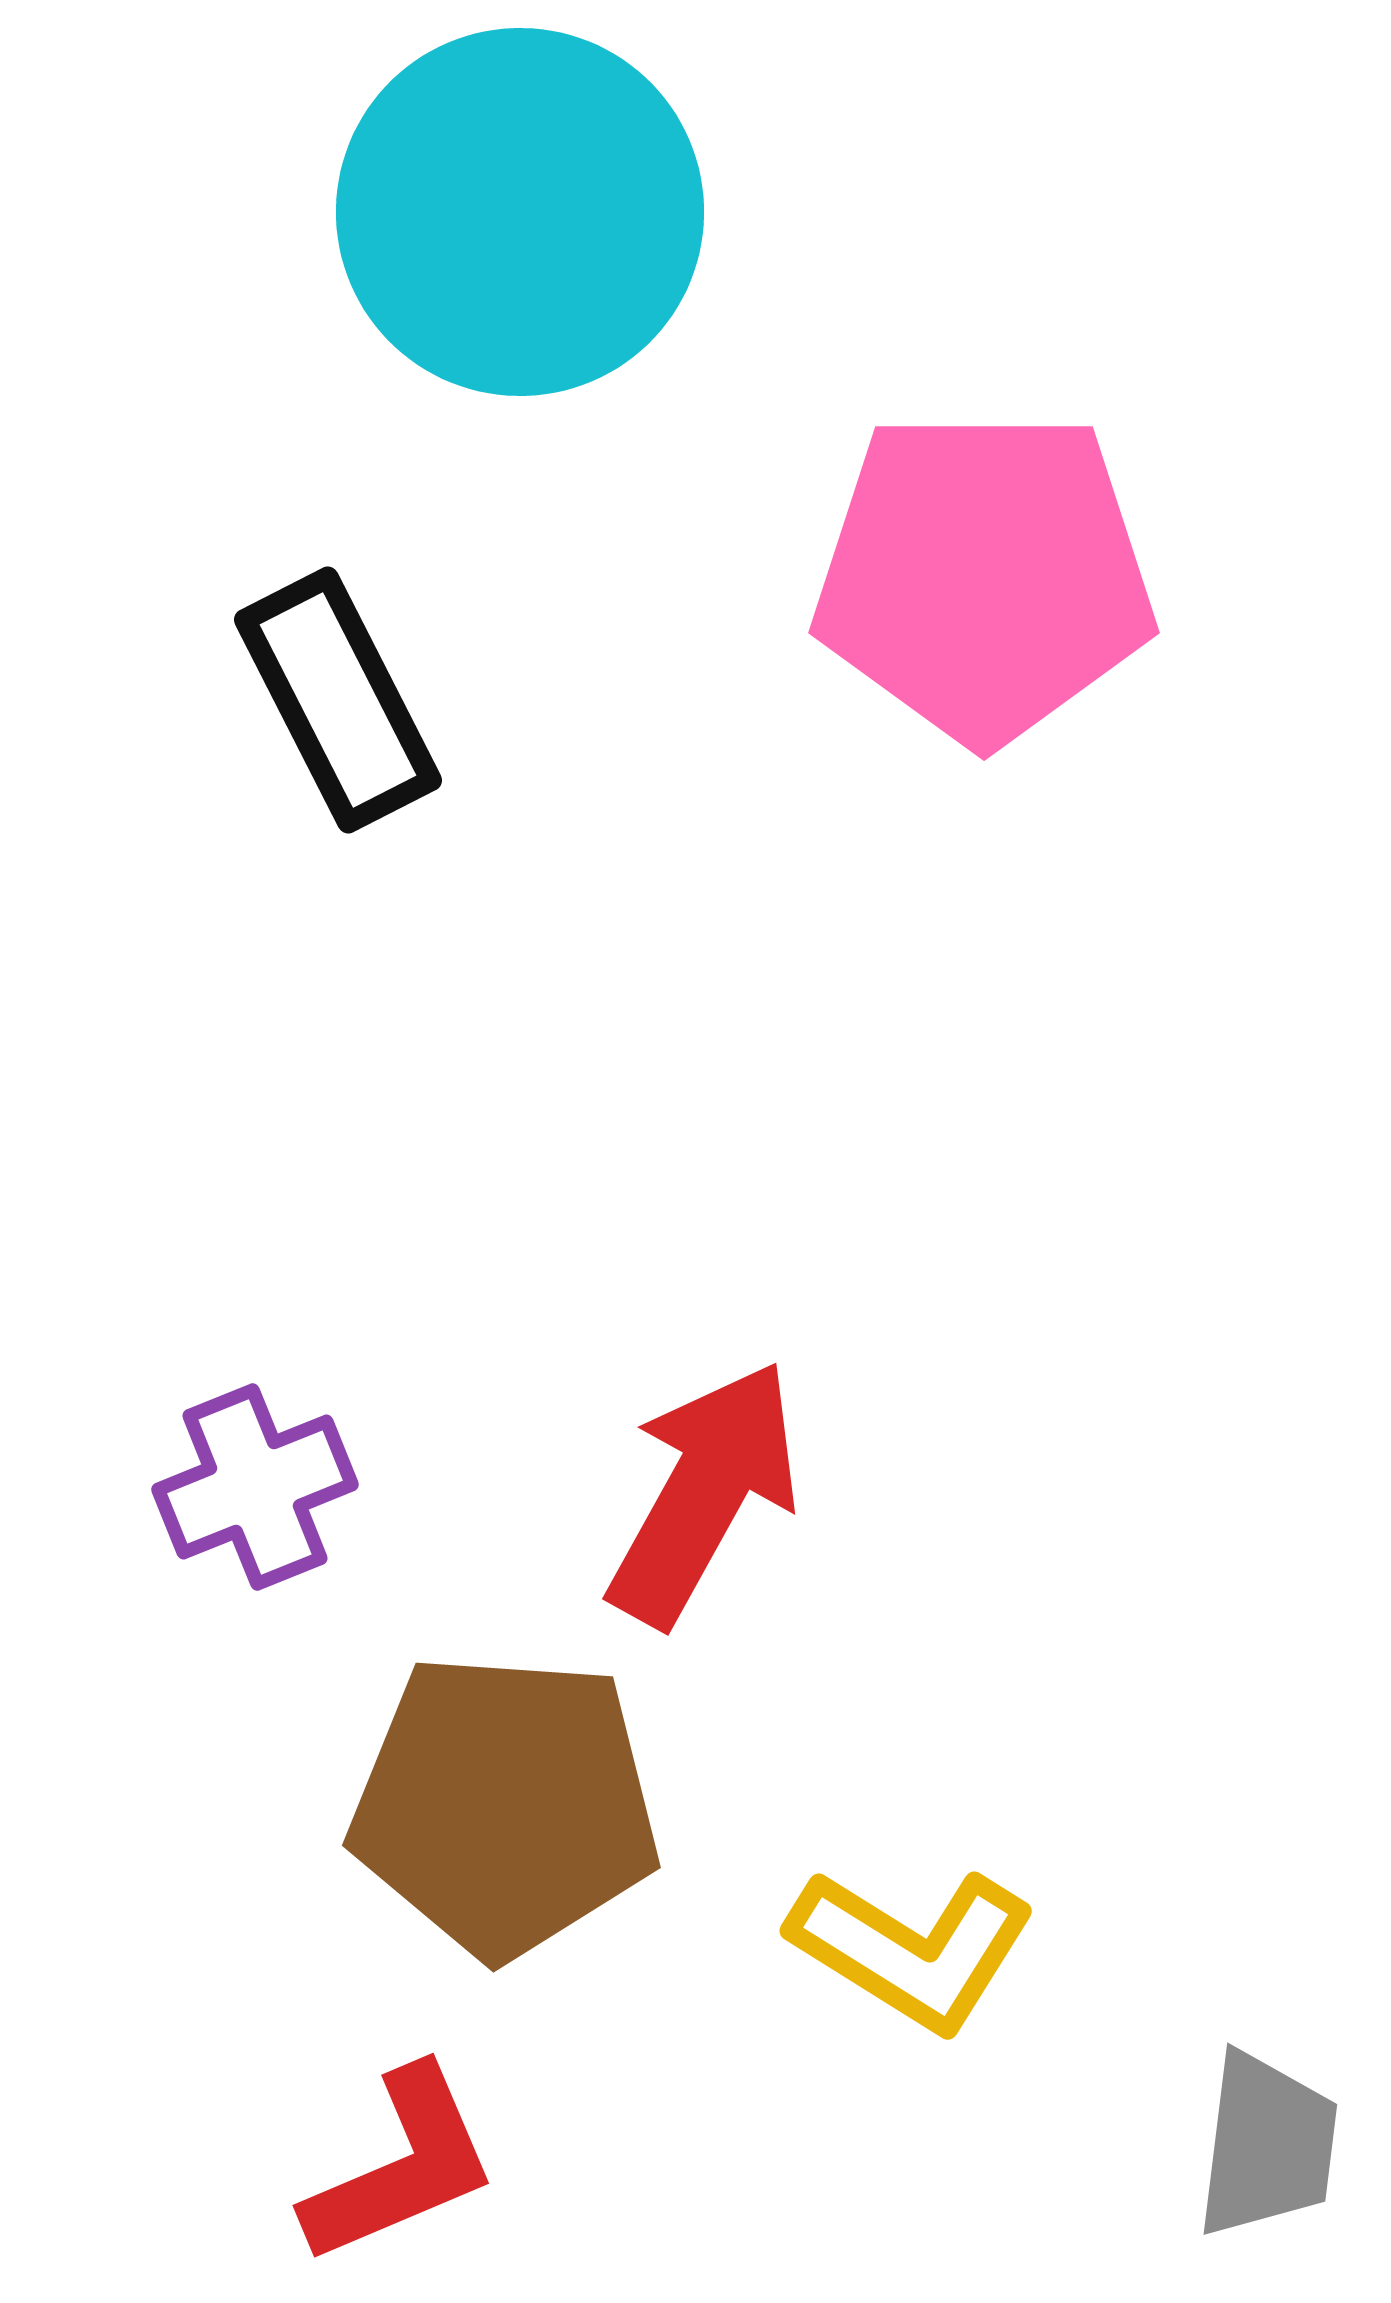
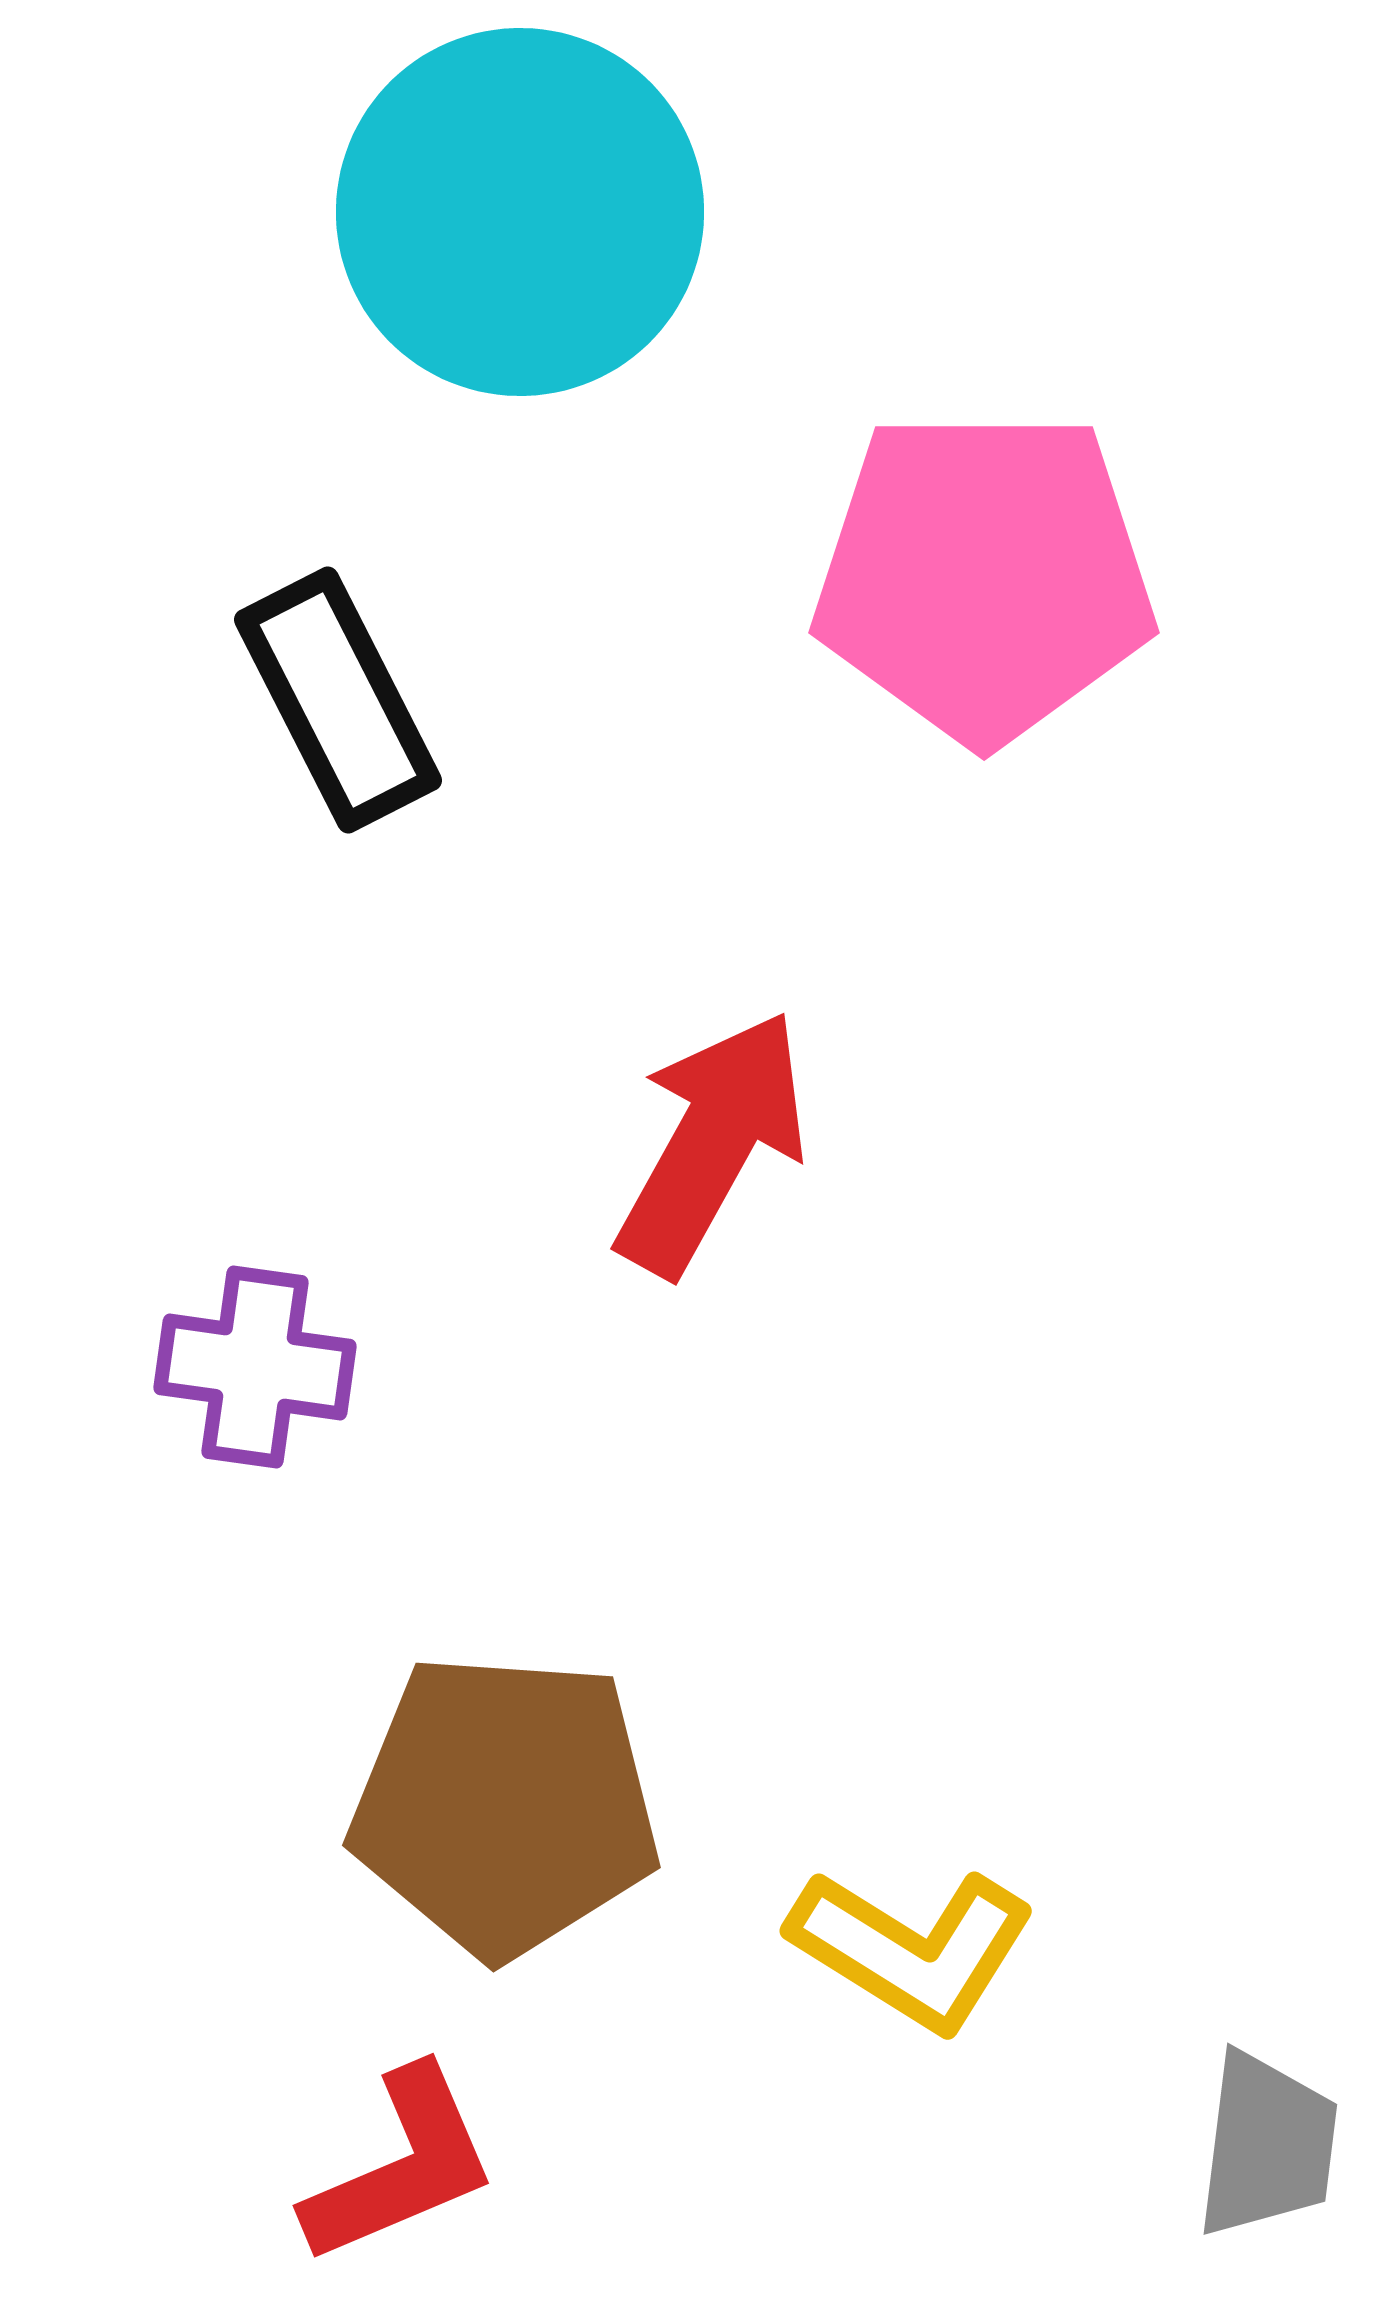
purple cross: moved 120 px up; rotated 30 degrees clockwise
red arrow: moved 8 px right, 350 px up
